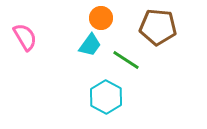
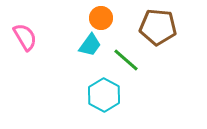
green line: rotated 8 degrees clockwise
cyan hexagon: moved 2 px left, 2 px up
